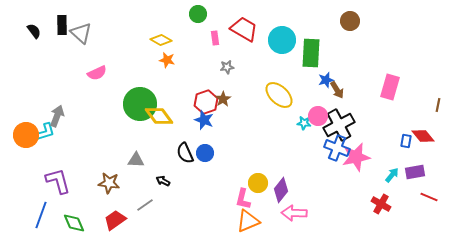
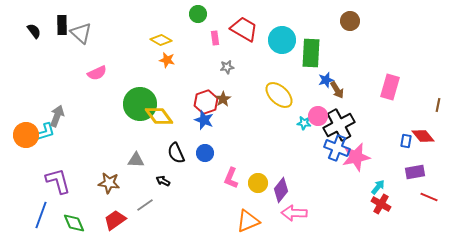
black semicircle at (185, 153): moved 9 px left
cyan arrow at (392, 175): moved 14 px left, 12 px down
pink L-shape at (243, 199): moved 12 px left, 21 px up; rotated 10 degrees clockwise
